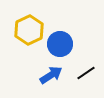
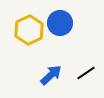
blue circle: moved 21 px up
blue arrow: rotated 10 degrees counterclockwise
